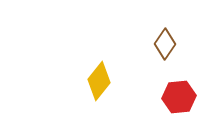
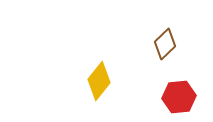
brown diamond: rotated 12 degrees clockwise
